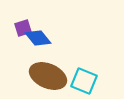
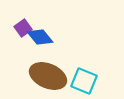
purple square: rotated 18 degrees counterclockwise
blue diamond: moved 2 px right, 1 px up
